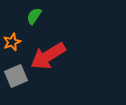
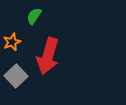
red arrow: rotated 42 degrees counterclockwise
gray square: rotated 20 degrees counterclockwise
